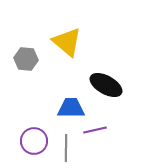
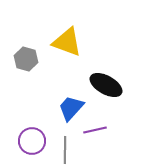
yellow triangle: rotated 20 degrees counterclockwise
gray hexagon: rotated 10 degrees clockwise
blue trapezoid: rotated 48 degrees counterclockwise
purple circle: moved 2 px left
gray line: moved 1 px left, 2 px down
